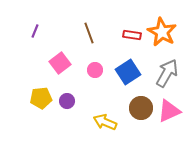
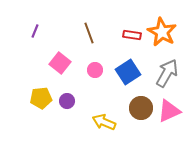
pink square: rotated 15 degrees counterclockwise
yellow arrow: moved 1 px left
